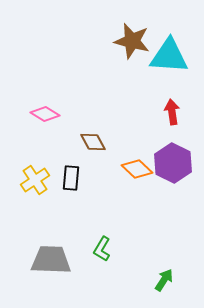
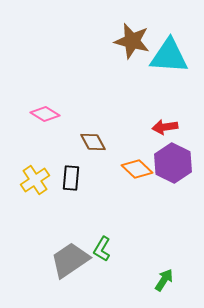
red arrow: moved 7 px left, 15 px down; rotated 90 degrees counterclockwise
gray trapezoid: moved 19 px right; rotated 36 degrees counterclockwise
